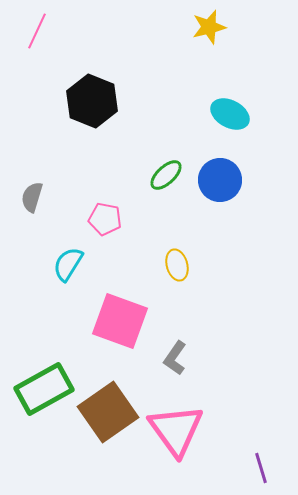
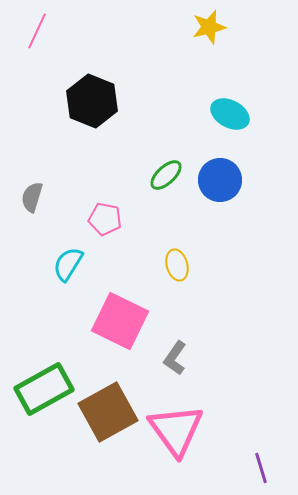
pink square: rotated 6 degrees clockwise
brown square: rotated 6 degrees clockwise
